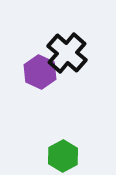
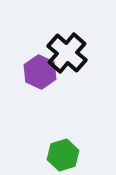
green hexagon: moved 1 px up; rotated 12 degrees clockwise
